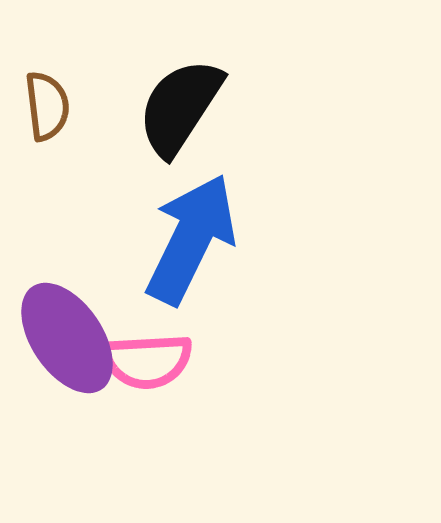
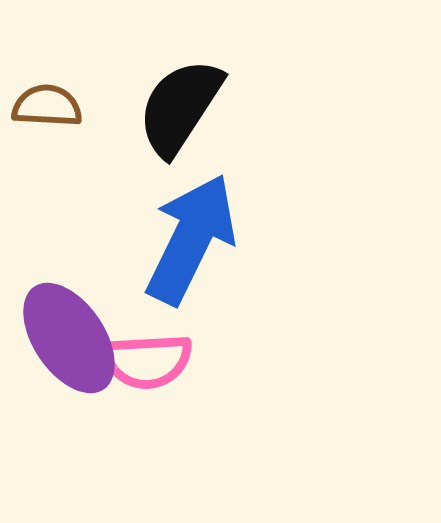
brown semicircle: rotated 80 degrees counterclockwise
purple ellipse: moved 2 px right
